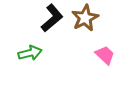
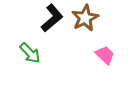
green arrow: rotated 60 degrees clockwise
